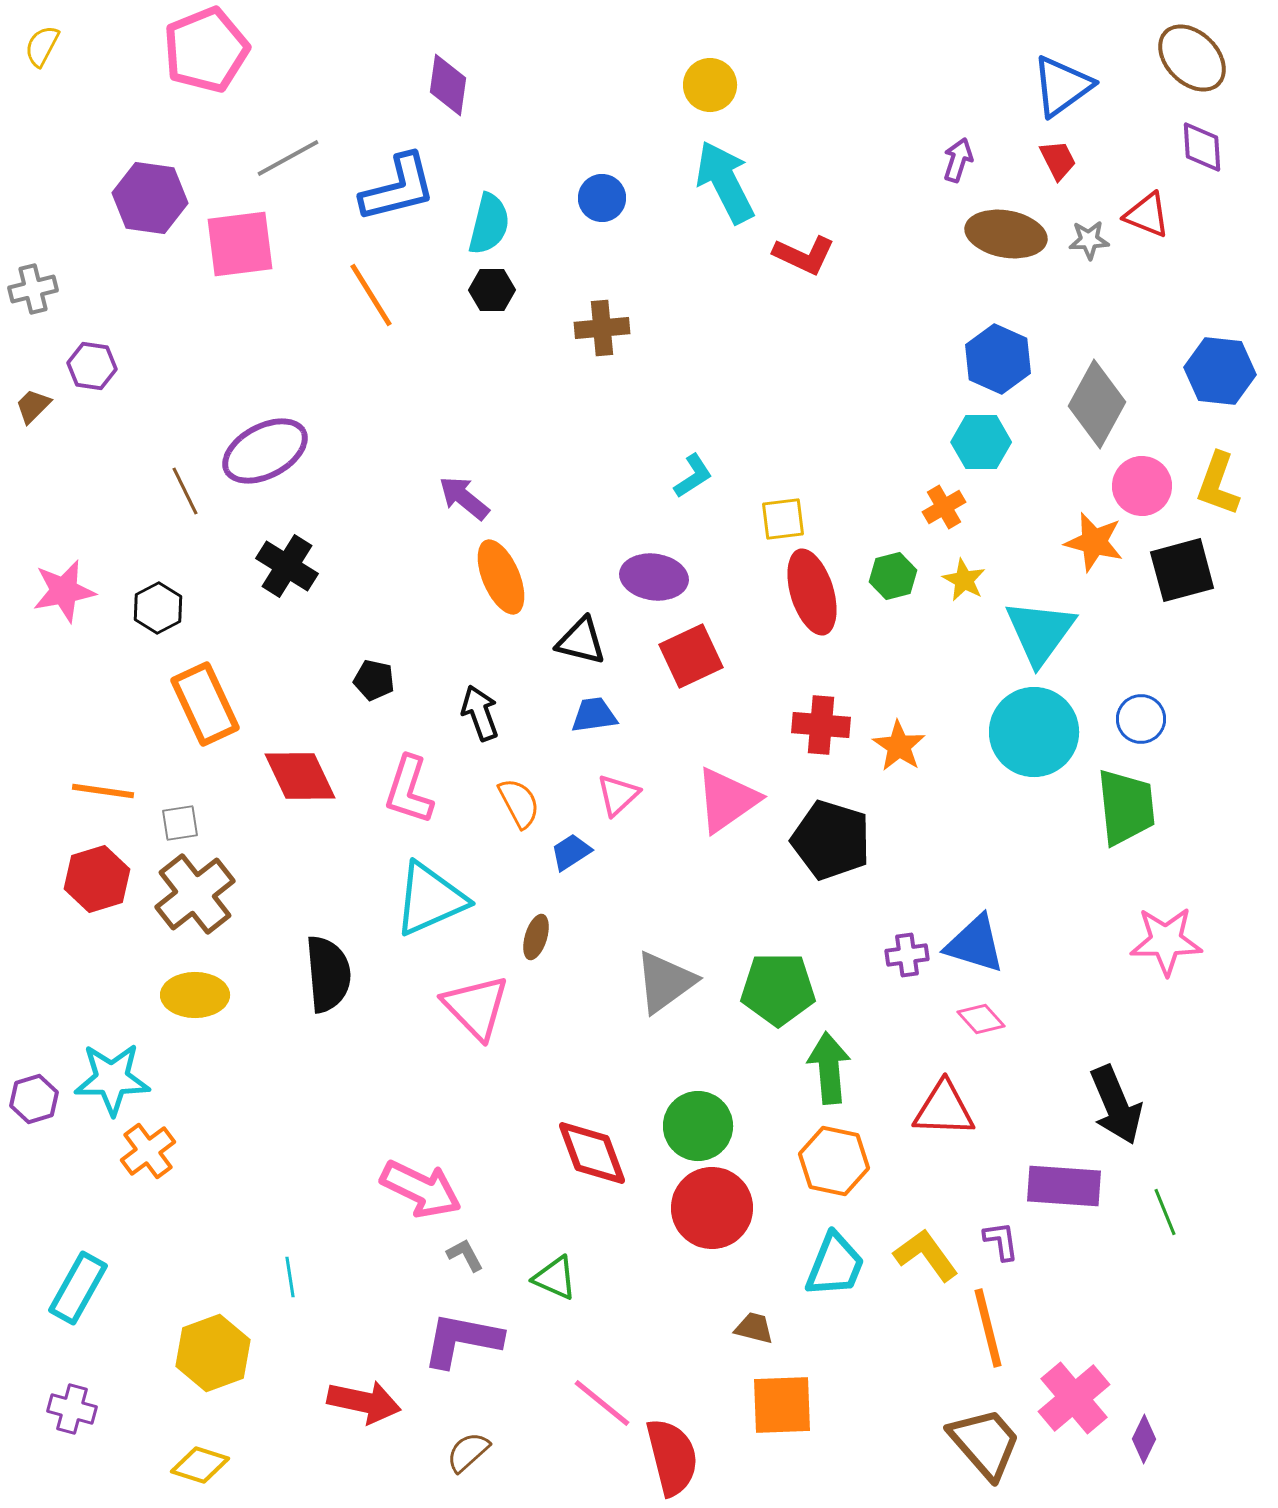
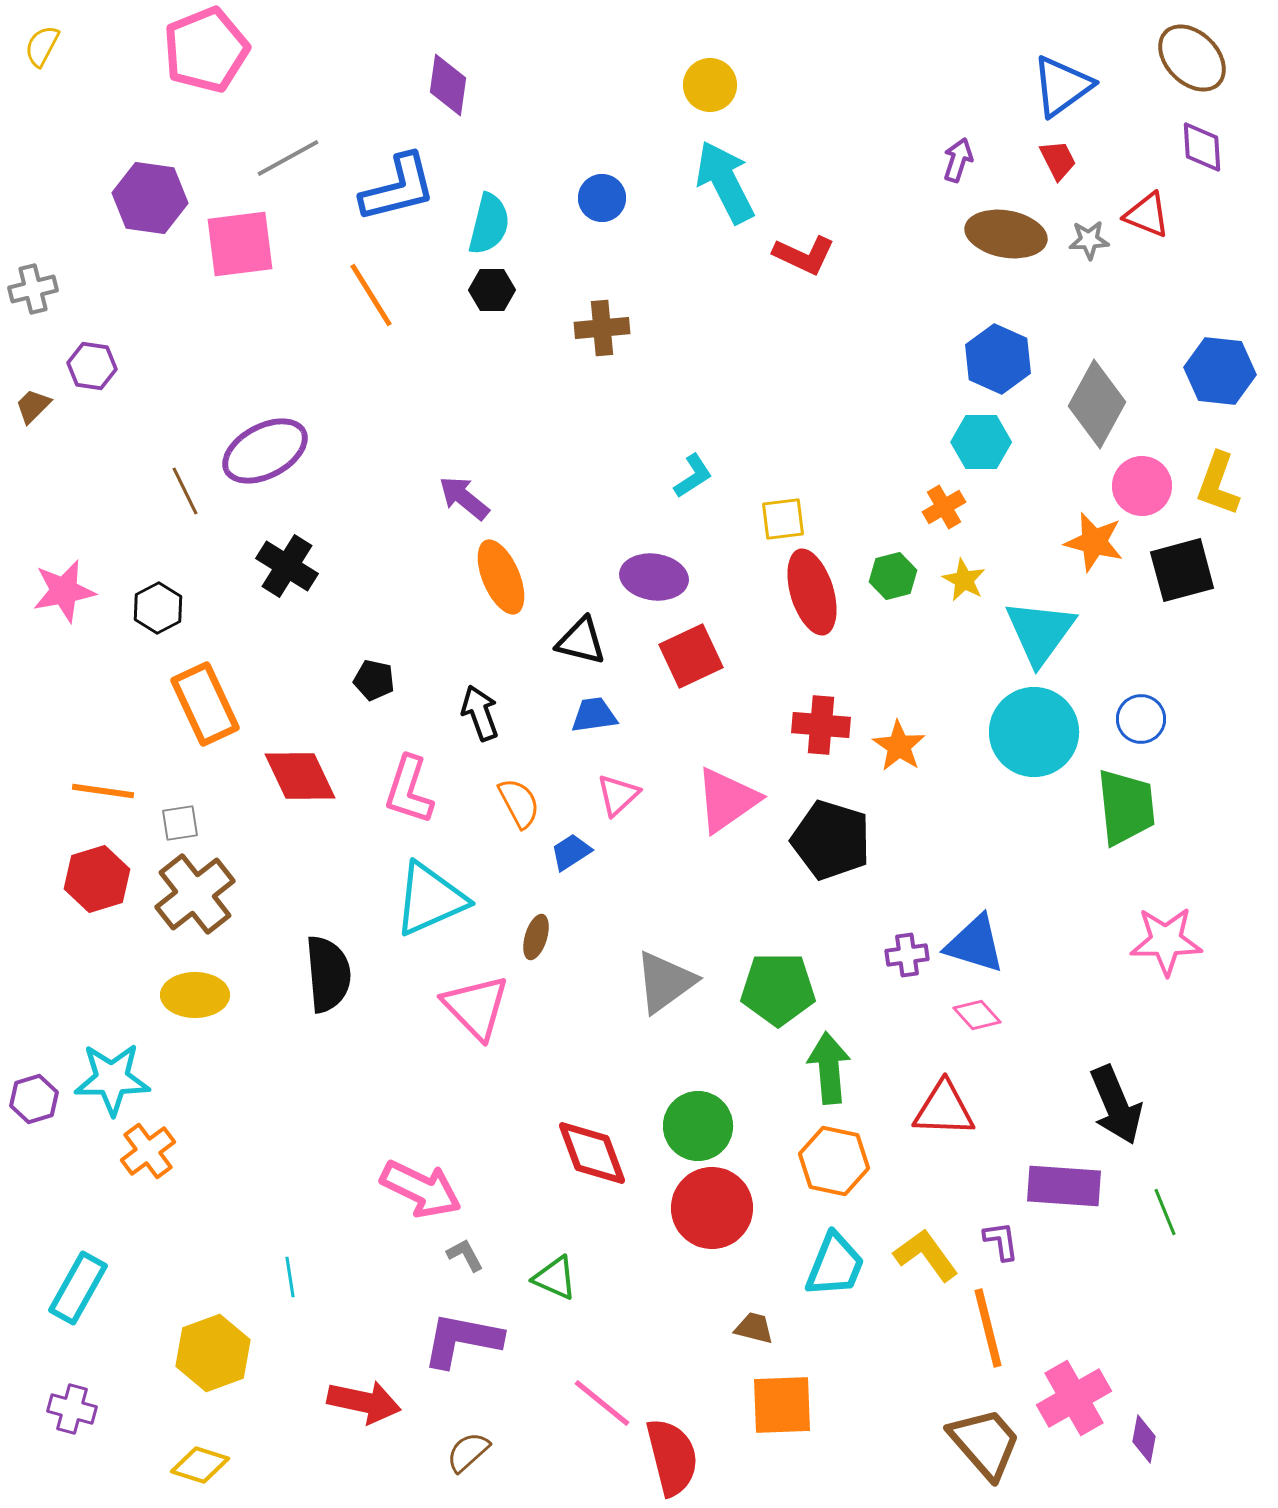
pink diamond at (981, 1019): moved 4 px left, 4 px up
pink cross at (1074, 1398): rotated 10 degrees clockwise
purple diamond at (1144, 1439): rotated 15 degrees counterclockwise
